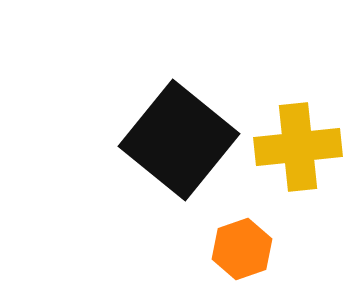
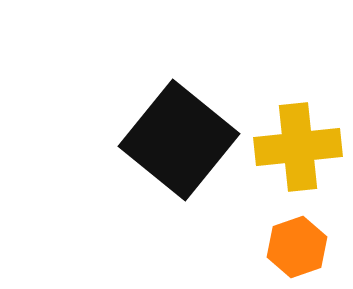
orange hexagon: moved 55 px right, 2 px up
